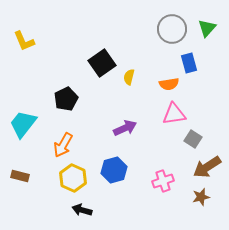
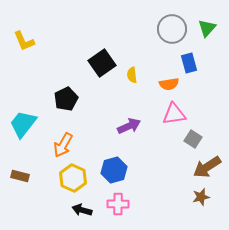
yellow semicircle: moved 3 px right, 2 px up; rotated 21 degrees counterclockwise
purple arrow: moved 4 px right, 2 px up
pink cross: moved 45 px left, 23 px down; rotated 20 degrees clockwise
